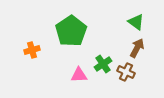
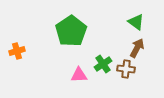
orange cross: moved 15 px left, 1 px down
brown cross: moved 3 px up; rotated 18 degrees counterclockwise
